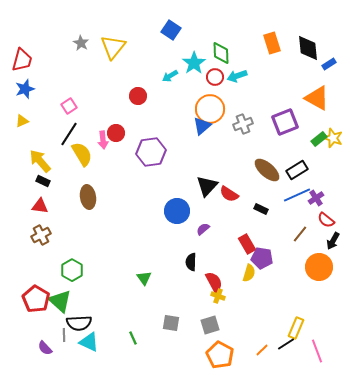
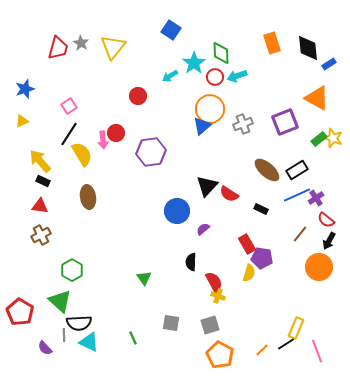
red trapezoid at (22, 60): moved 36 px right, 12 px up
black arrow at (333, 241): moved 4 px left
red pentagon at (36, 299): moved 16 px left, 13 px down
